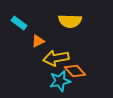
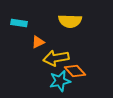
cyan rectangle: rotated 28 degrees counterclockwise
orange triangle: moved 1 px down
